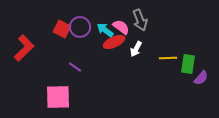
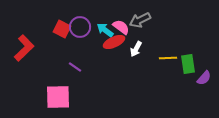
gray arrow: rotated 85 degrees clockwise
green rectangle: rotated 18 degrees counterclockwise
purple semicircle: moved 3 px right
